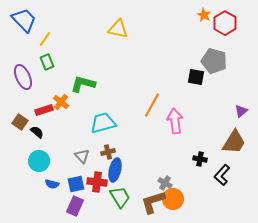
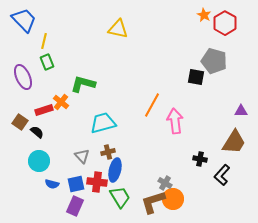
yellow line: moved 1 px left, 2 px down; rotated 21 degrees counterclockwise
purple triangle: rotated 40 degrees clockwise
